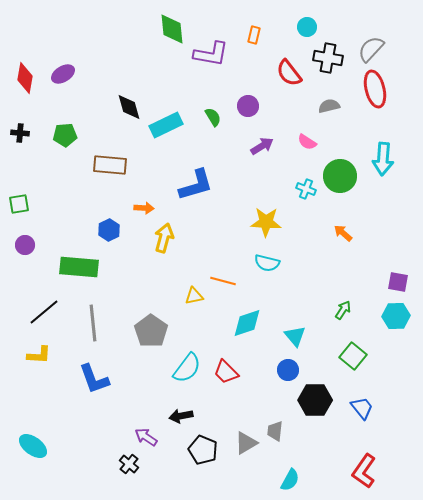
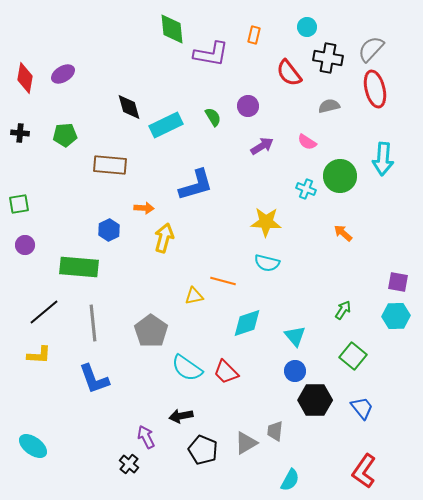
cyan semicircle at (187, 368): rotated 88 degrees clockwise
blue circle at (288, 370): moved 7 px right, 1 px down
purple arrow at (146, 437): rotated 30 degrees clockwise
